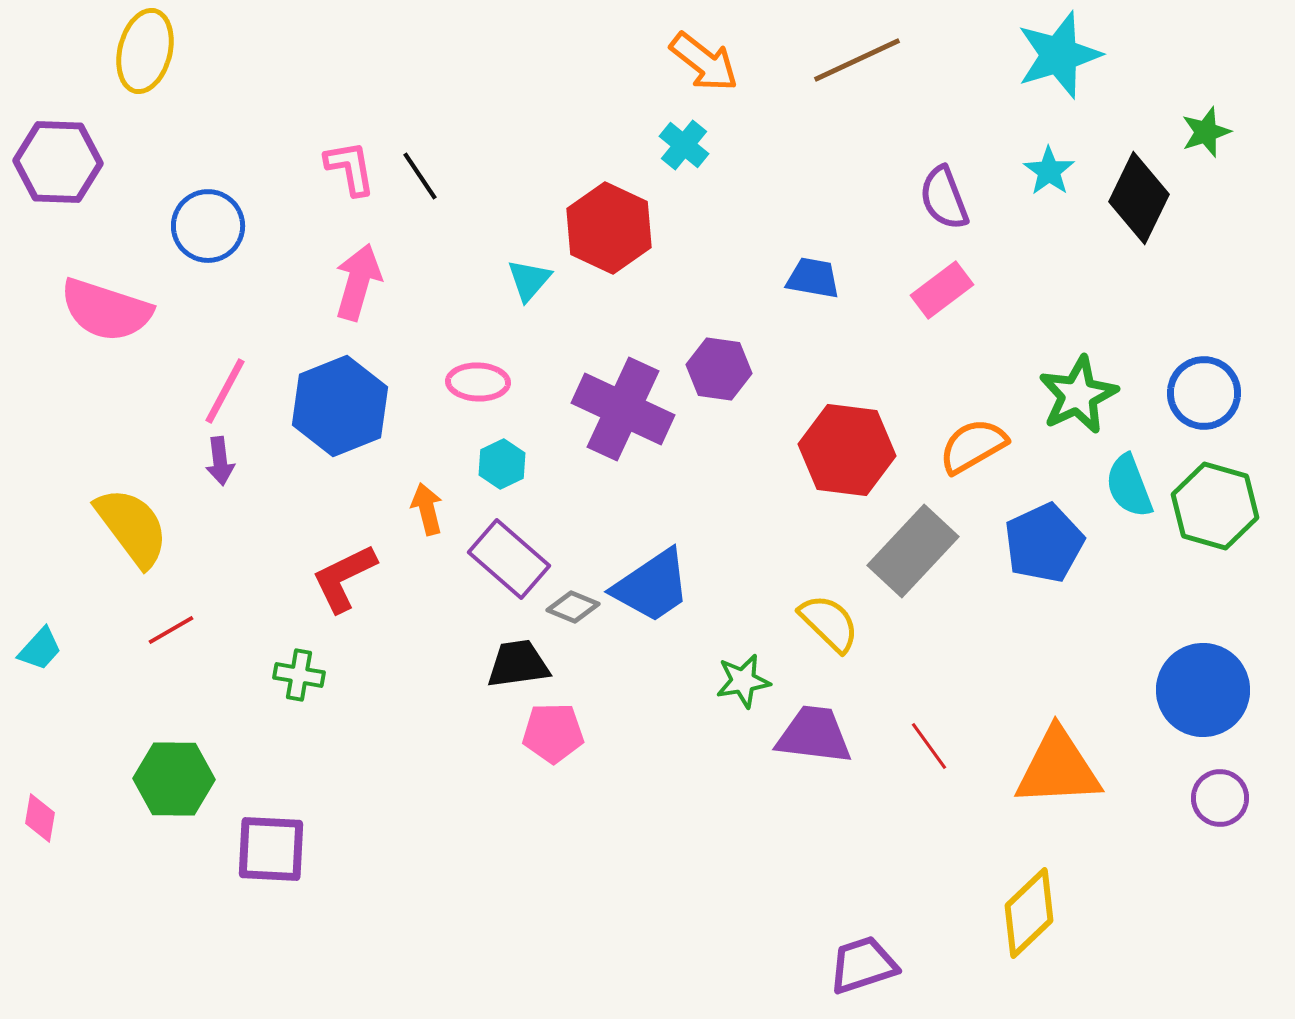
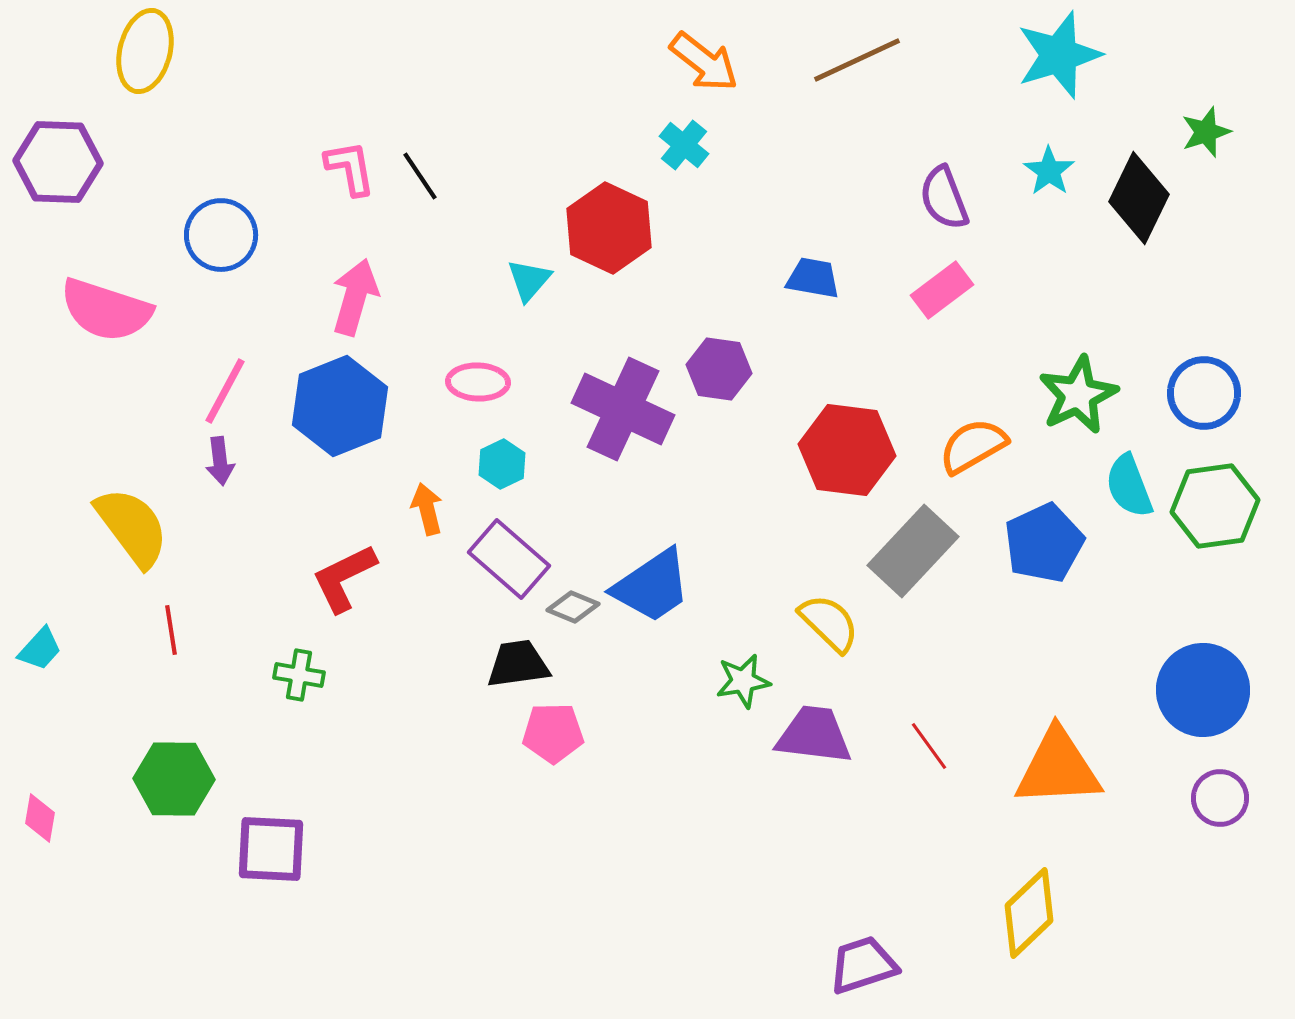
blue circle at (208, 226): moved 13 px right, 9 px down
pink arrow at (358, 282): moved 3 px left, 15 px down
green hexagon at (1215, 506): rotated 24 degrees counterclockwise
red line at (171, 630): rotated 69 degrees counterclockwise
